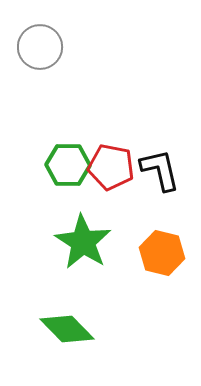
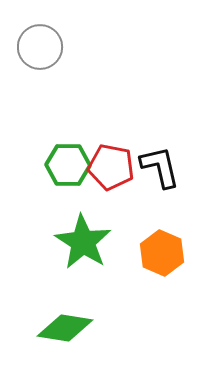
black L-shape: moved 3 px up
orange hexagon: rotated 9 degrees clockwise
green diamond: moved 2 px left, 1 px up; rotated 36 degrees counterclockwise
